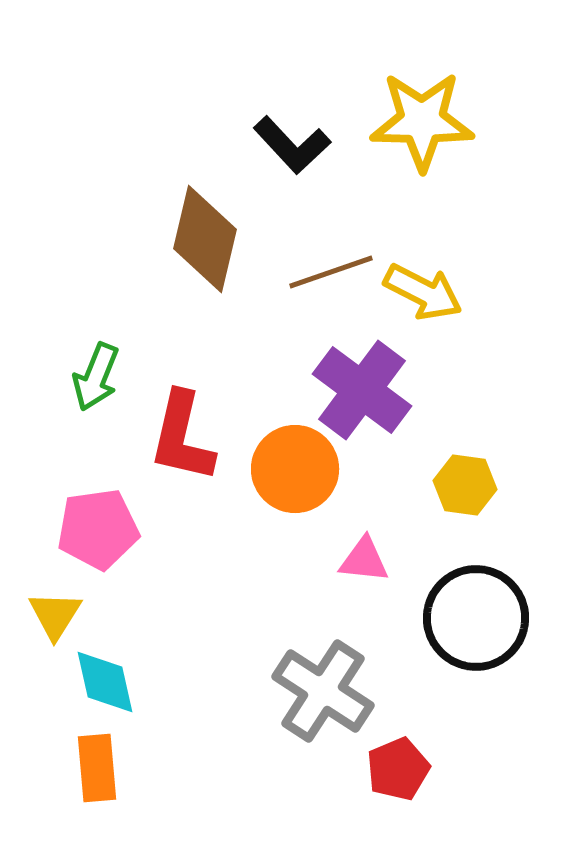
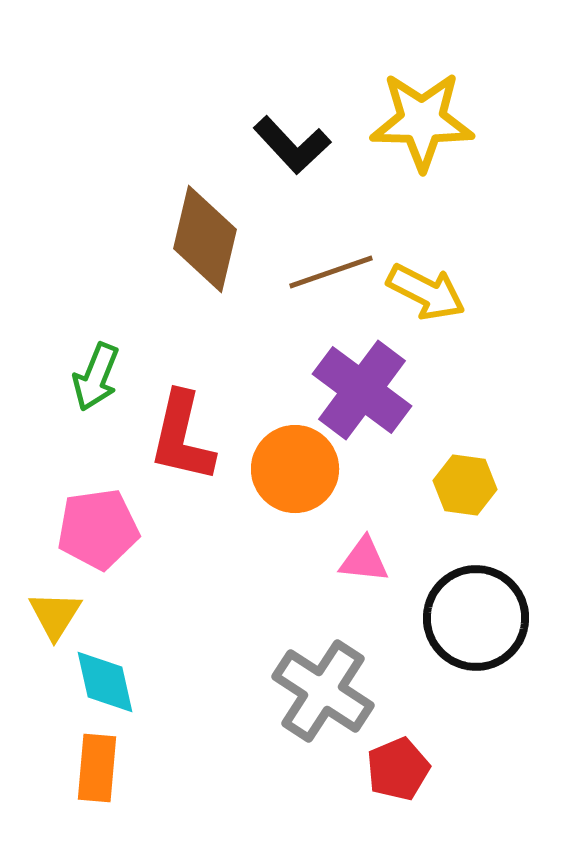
yellow arrow: moved 3 px right
orange rectangle: rotated 10 degrees clockwise
